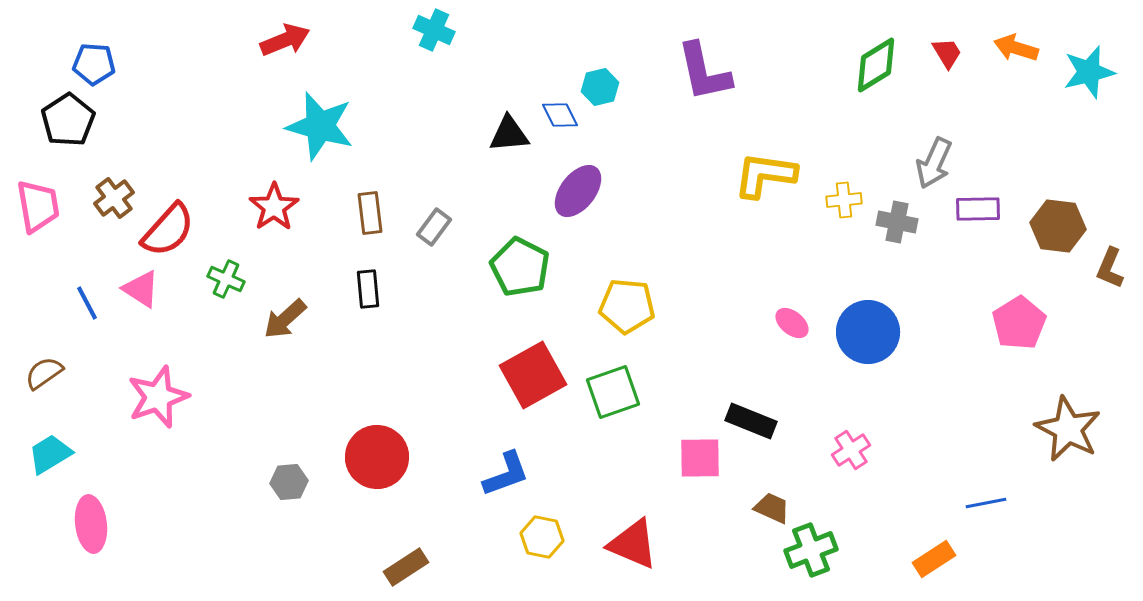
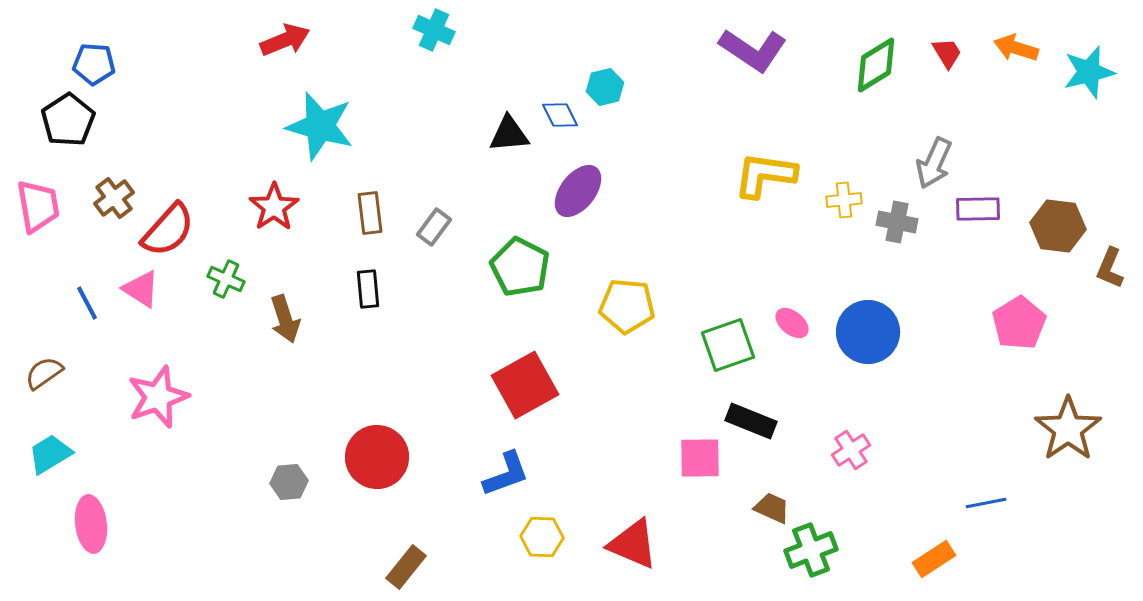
purple L-shape at (704, 72): moved 49 px right, 22 px up; rotated 44 degrees counterclockwise
cyan hexagon at (600, 87): moved 5 px right
brown arrow at (285, 319): rotated 66 degrees counterclockwise
red square at (533, 375): moved 8 px left, 10 px down
green square at (613, 392): moved 115 px right, 47 px up
brown star at (1068, 429): rotated 10 degrees clockwise
yellow hexagon at (542, 537): rotated 9 degrees counterclockwise
brown rectangle at (406, 567): rotated 18 degrees counterclockwise
